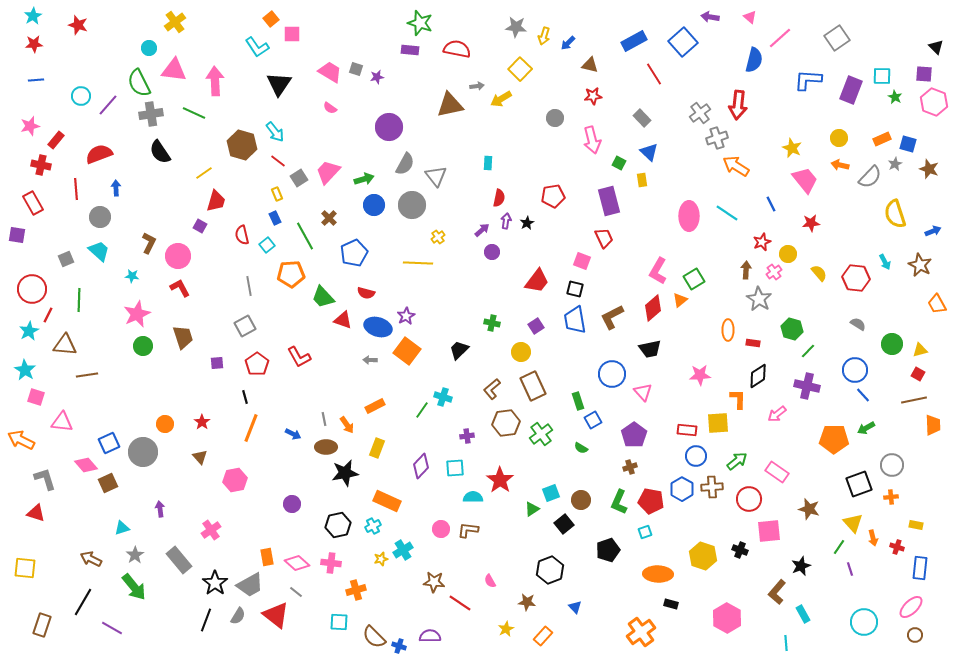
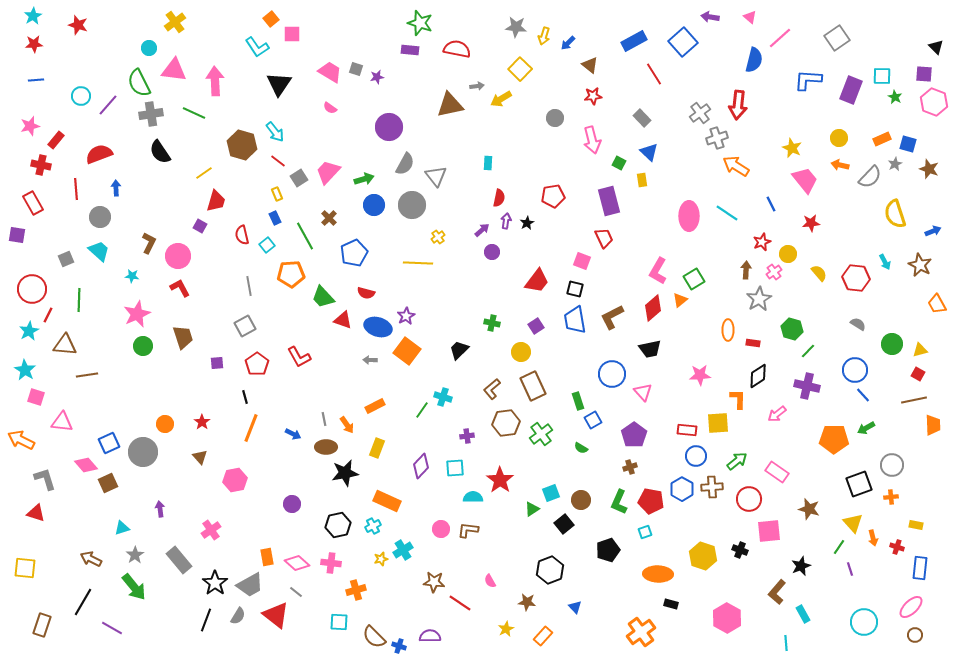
brown triangle at (590, 65): rotated 24 degrees clockwise
gray star at (759, 299): rotated 10 degrees clockwise
